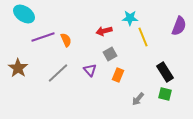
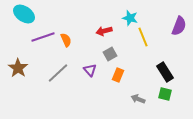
cyan star: rotated 14 degrees clockwise
gray arrow: rotated 72 degrees clockwise
